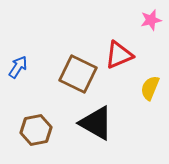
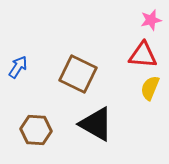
red triangle: moved 24 px right; rotated 28 degrees clockwise
black triangle: moved 1 px down
brown hexagon: rotated 16 degrees clockwise
